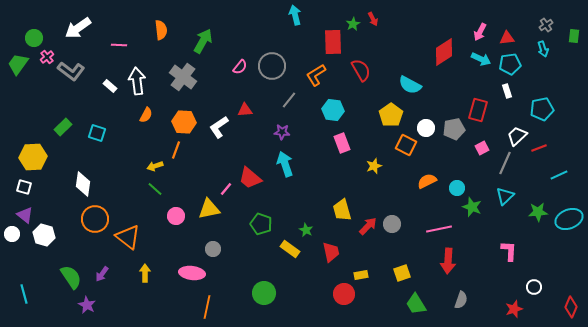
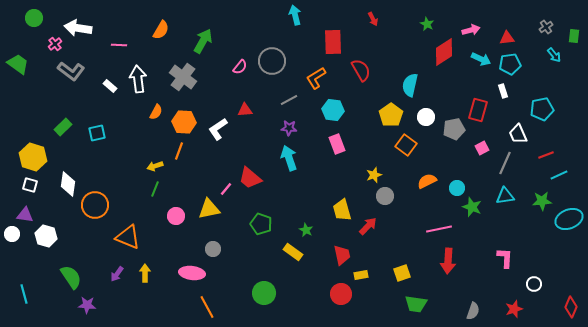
green star at (353, 24): moved 74 px right; rotated 16 degrees counterclockwise
gray cross at (546, 25): moved 2 px down
white arrow at (78, 28): rotated 44 degrees clockwise
orange semicircle at (161, 30): rotated 36 degrees clockwise
pink arrow at (480, 32): moved 9 px left, 2 px up; rotated 132 degrees counterclockwise
green circle at (34, 38): moved 20 px up
cyan arrow at (543, 49): moved 11 px right, 6 px down; rotated 21 degrees counterclockwise
pink cross at (47, 57): moved 8 px right, 13 px up
green trapezoid at (18, 64): rotated 90 degrees clockwise
gray circle at (272, 66): moved 5 px up
orange L-shape at (316, 75): moved 3 px down
white arrow at (137, 81): moved 1 px right, 2 px up
cyan semicircle at (410, 85): rotated 75 degrees clockwise
white rectangle at (507, 91): moved 4 px left
gray line at (289, 100): rotated 24 degrees clockwise
orange semicircle at (146, 115): moved 10 px right, 3 px up
white L-shape at (219, 127): moved 1 px left, 2 px down
white circle at (426, 128): moved 11 px up
purple star at (282, 132): moved 7 px right, 4 px up
cyan square at (97, 133): rotated 30 degrees counterclockwise
white trapezoid at (517, 136): moved 1 px right, 2 px up; rotated 70 degrees counterclockwise
pink rectangle at (342, 143): moved 5 px left, 1 px down
orange square at (406, 145): rotated 10 degrees clockwise
red line at (539, 148): moved 7 px right, 7 px down
orange line at (176, 150): moved 3 px right, 1 px down
yellow hexagon at (33, 157): rotated 20 degrees clockwise
cyan arrow at (285, 164): moved 4 px right, 6 px up
yellow star at (374, 166): moved 9 px down
white diamond at (83, 184): moved 15 px left
white square at (24, 187): moved 6 px right, 2 px up
green line at (155, 189): rotated 70 degrees clockwise
cyan triangle at (505, 196): rotated 36 degrees clockwise
green star at (538, 212): moved 4 px right, 11 px up
purple triangle at (25, 215): rotated 30 degrees counterclockwise
orange circle at (95, 219): moved 14 px up
gray circle at (392, 224): moved 7 px left, 28 px up
white hexagon at (44, 235): moved 2 px right, 1 px down
orange triangle at (128, 237): rotated 16 degrees counterclockwise
yellow rectangle at (290, 249): moved 3 px right, 3 px down
pink L-shape at (509, 251): moved 4 px left, 7 px down
red trapezoid at (331, 252): moved 11 px right, 3 px down
purple arrow at (102, 274): moved 15 px right
white circle at (534, 287): moved 3 px up
red circle at (344, 294): moved 3 px left
gray semicircle at (461, 300): moved 12 px right, 11 px down
green trapezoid at (416, 304): rotated 50 degrees counterclockwise
purple star at (87, 305): rotated 24 degrees counterclockwise
orange line at (207, 307): rotated 40 degrees counterclockwise
